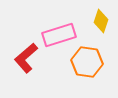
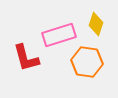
yellow diamond: moved 5 px left, 3 px down
red L-shape: rotated 64 degrees counterclockwise
